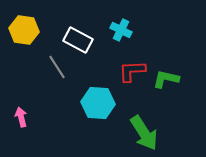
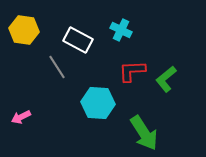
green L-shape: rotated 52 degrees counterclockwise
pink arrow: rotated 102 degrees counterclockwise
